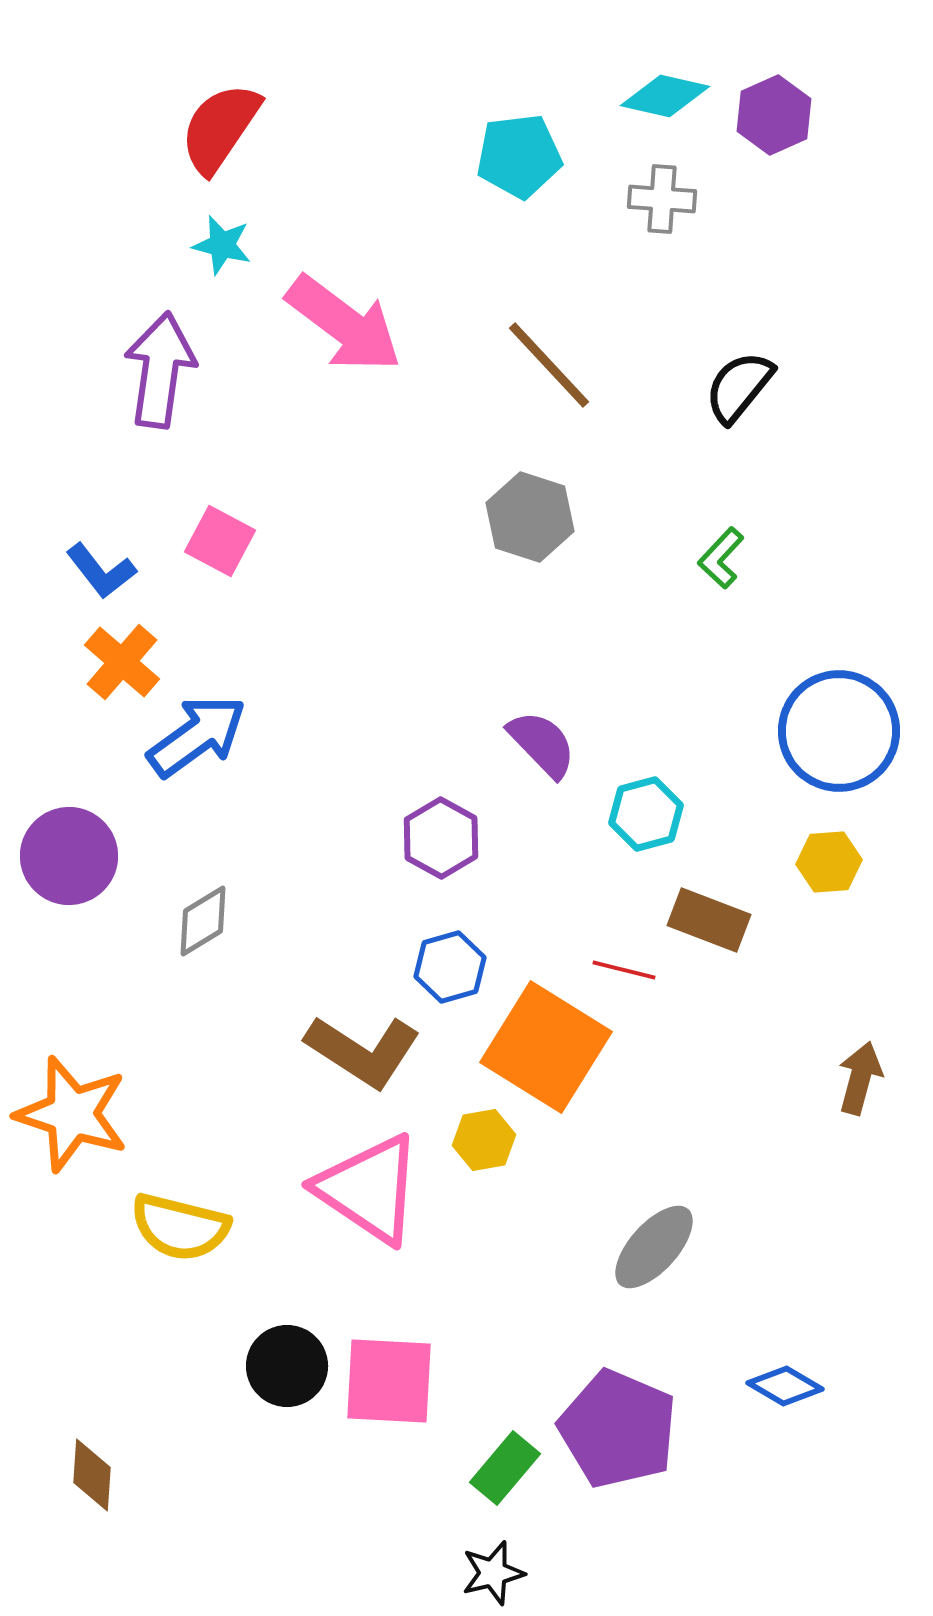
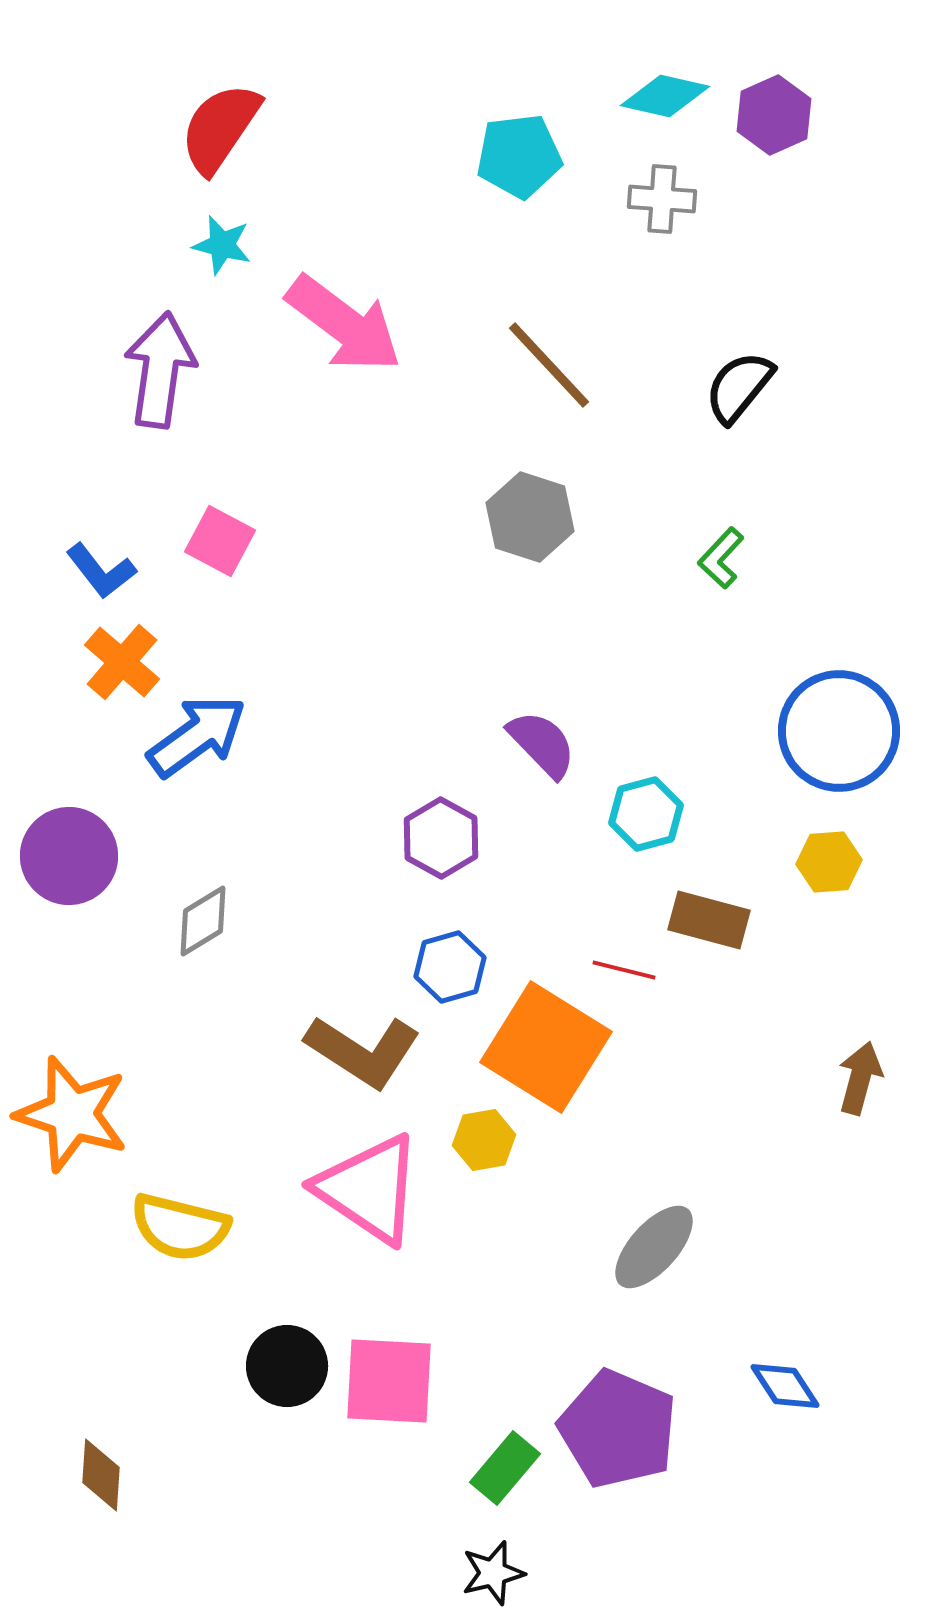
brown rectangle at (709, 920): rotated 6 degrees counterclockwise
blue diamond at (785, 1386): rotated 26 degrees clockwise
brown diamond at (92, 1475): moved 9 px right
